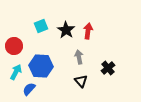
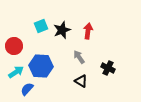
black star: moved 4 px left; rotated 18 degrees clockwise
gray arrow: rotated 24 degrees counterclockwise
black cross: rotated 24 degrees counterclockwise
cyan arrow: rotated 28 degrees clockwise
black triangle: rotated 16 degrees counterclockwise
blue semicircle: moved 2 px left
